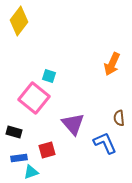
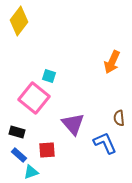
orange arrow: moved 2 px up
black rectangle: moved 3 px right
red square: rotated 12 degrees clockwise
blue rectangle: moved 3 px up; rotated 49 degrees clockwise
